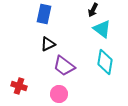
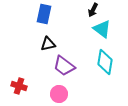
black triangle: rotated 14 degrees clockwise
